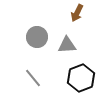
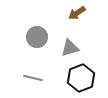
brown arrow: rotated 30 degrees clockwise
gray triangle: moved 3 px right, 3 px down; rotated 12 degrees counterclockwise
gray line: rotated 36 degrees counterclockwise
